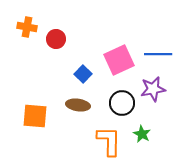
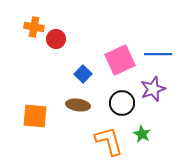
orange cross: moved 7 px right
pink square: moved 1 px right
purple star: rotated 10 degrees counterclockwise
orange L-shape: rotated 16 degrees counterclockwise
